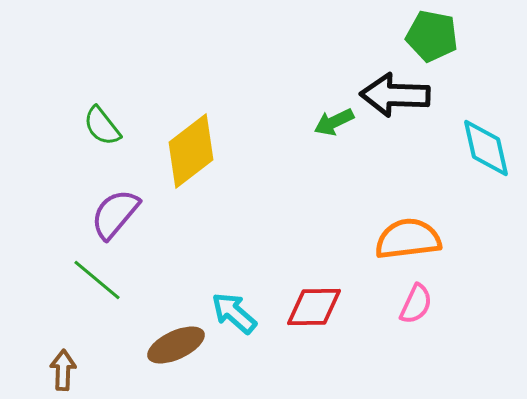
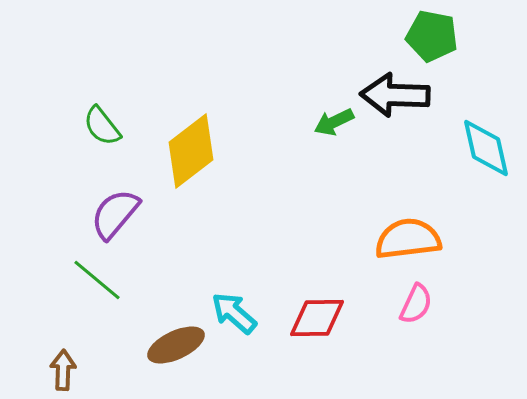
red diamond: moved 3 px right, 11 px down
